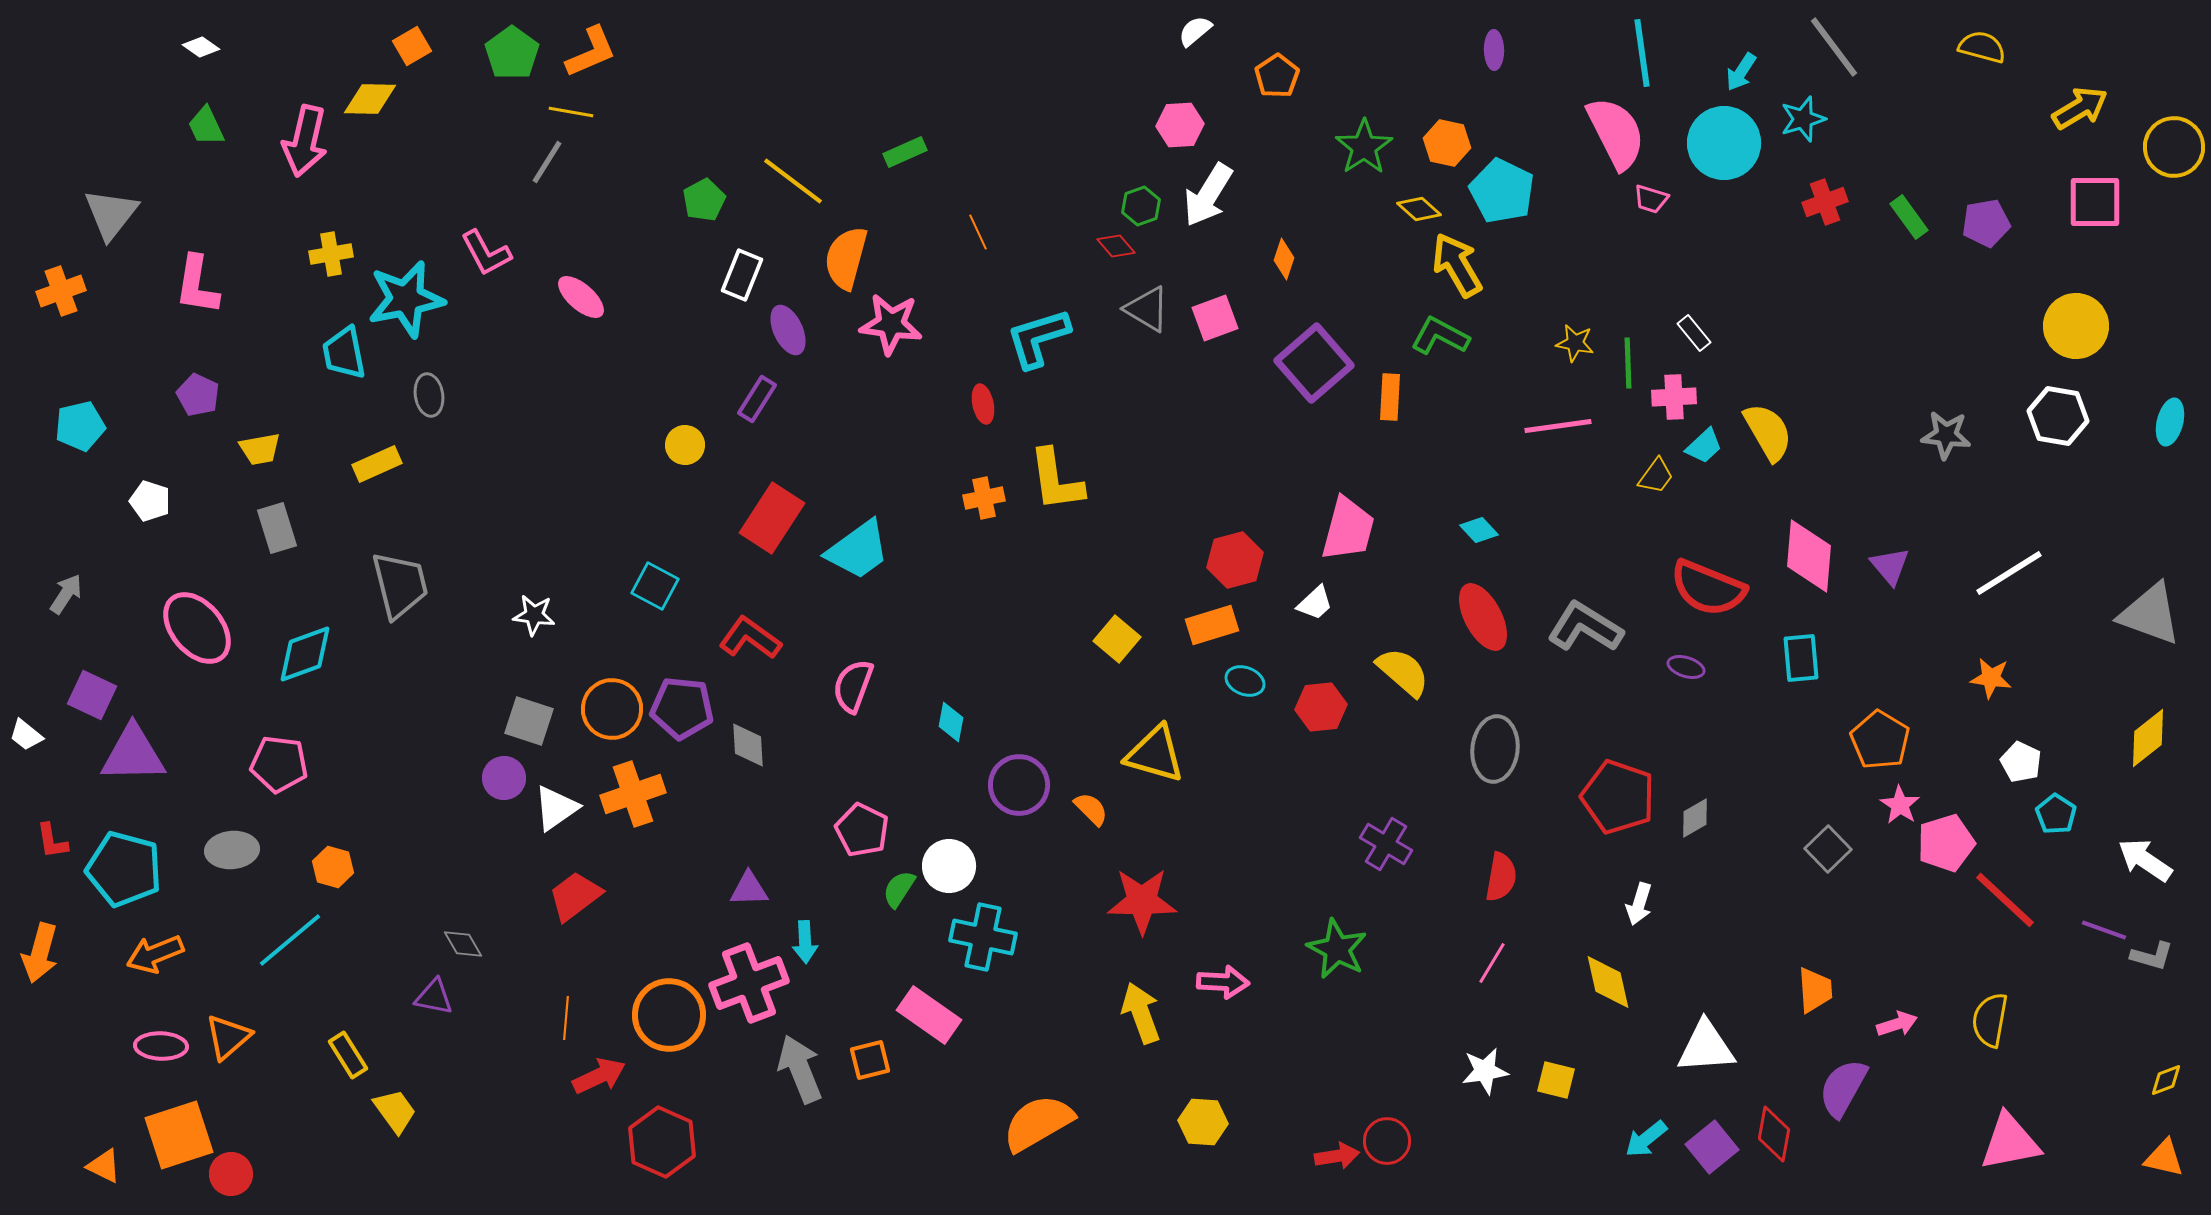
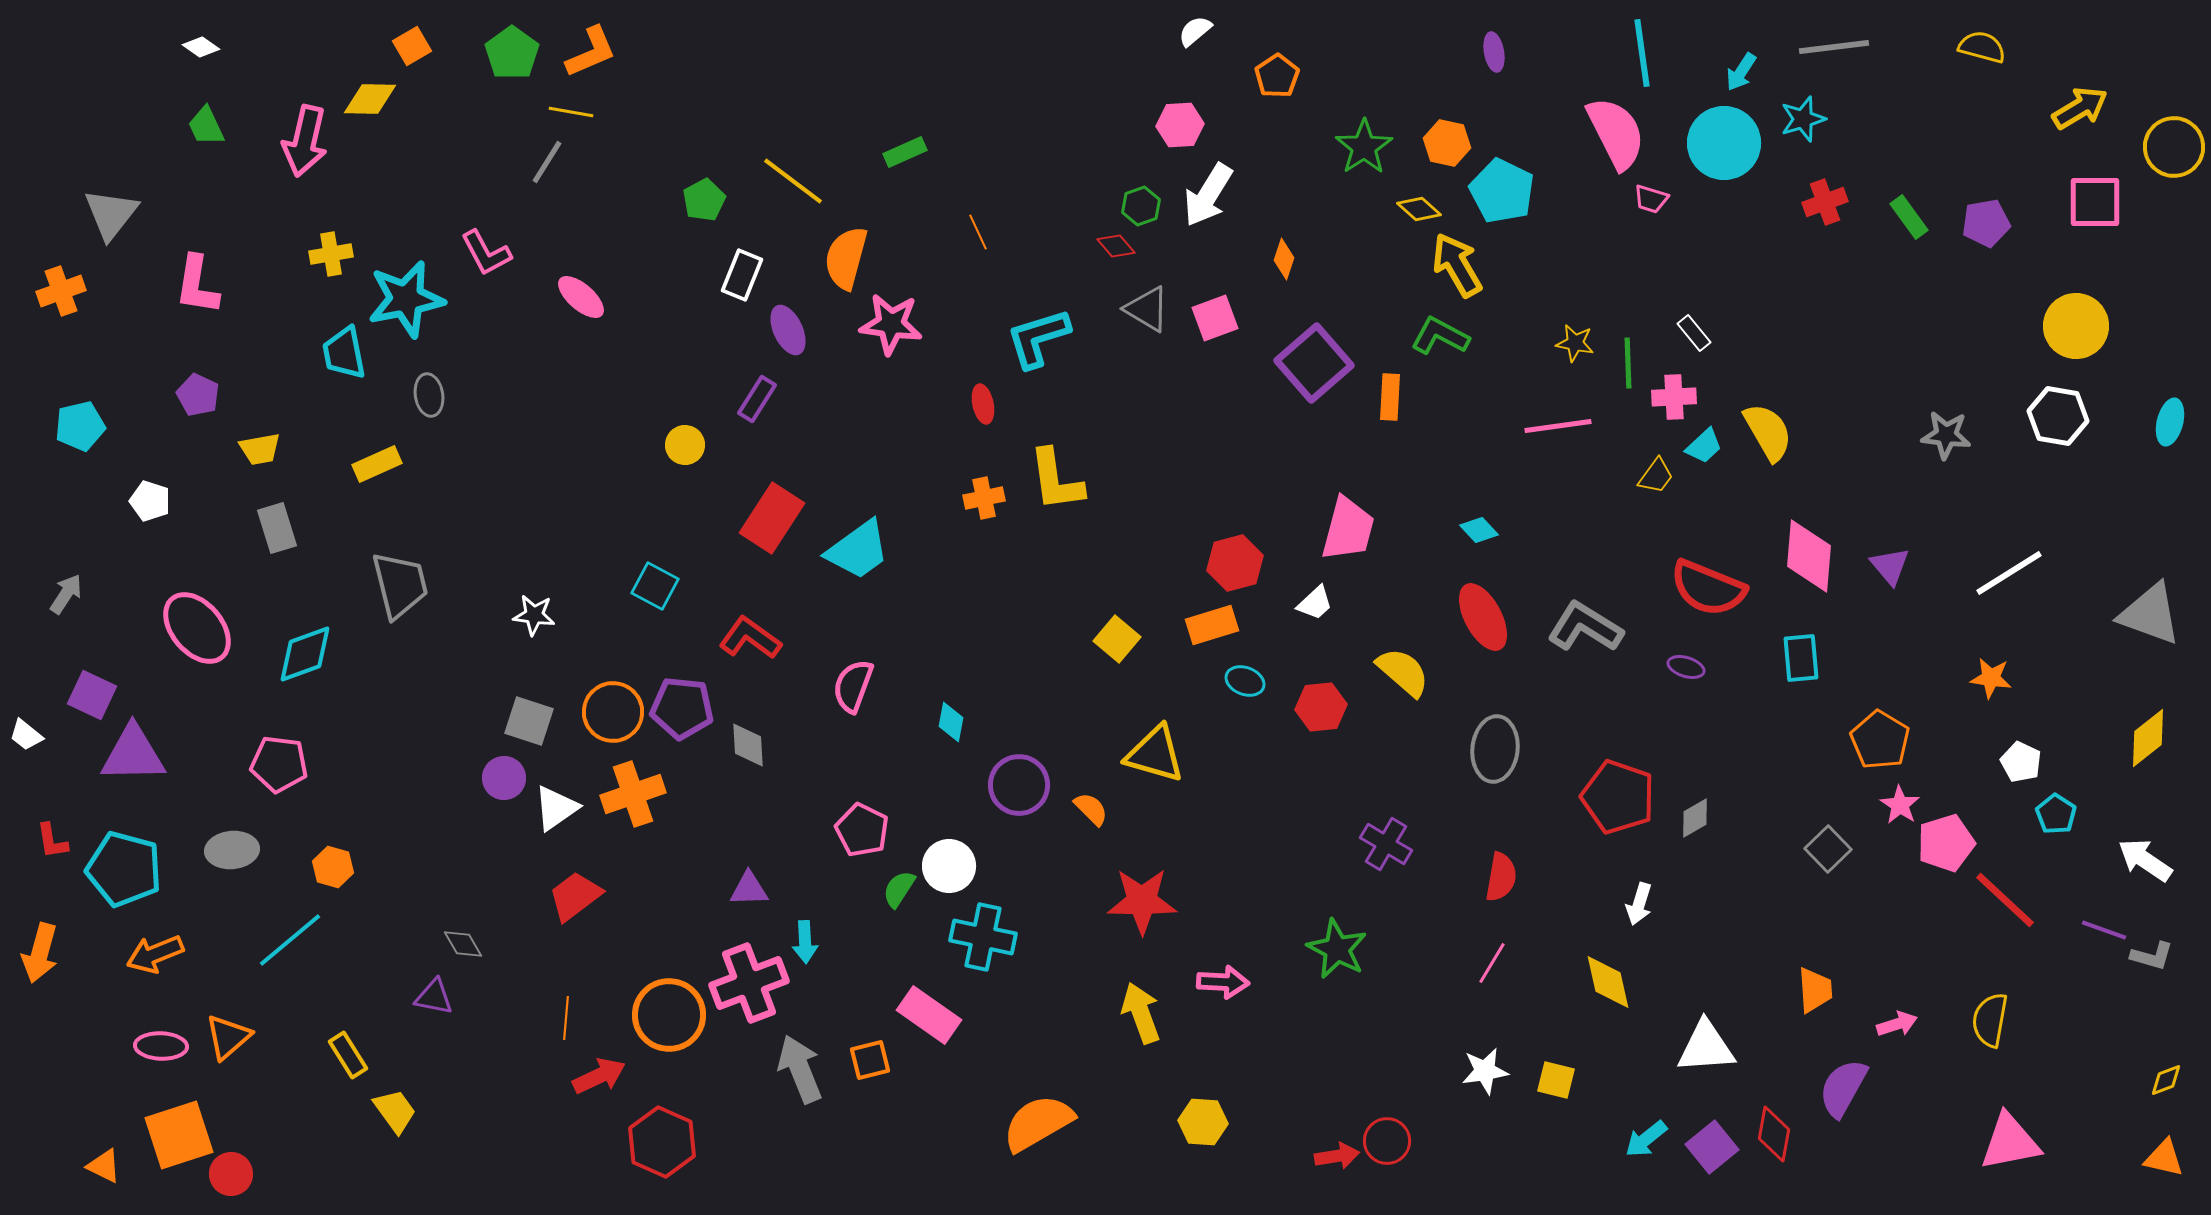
gray line at (1834, 47): rotated 60 degrees counterclockwise
purple ellipse at (1494, 50): moved 2 px down; rotated 9 degrees counterclockwise
red hexagon at (1235, 560): moved 3 px down
orange circle at (612, 709): moved 1 px right, 3 px down
